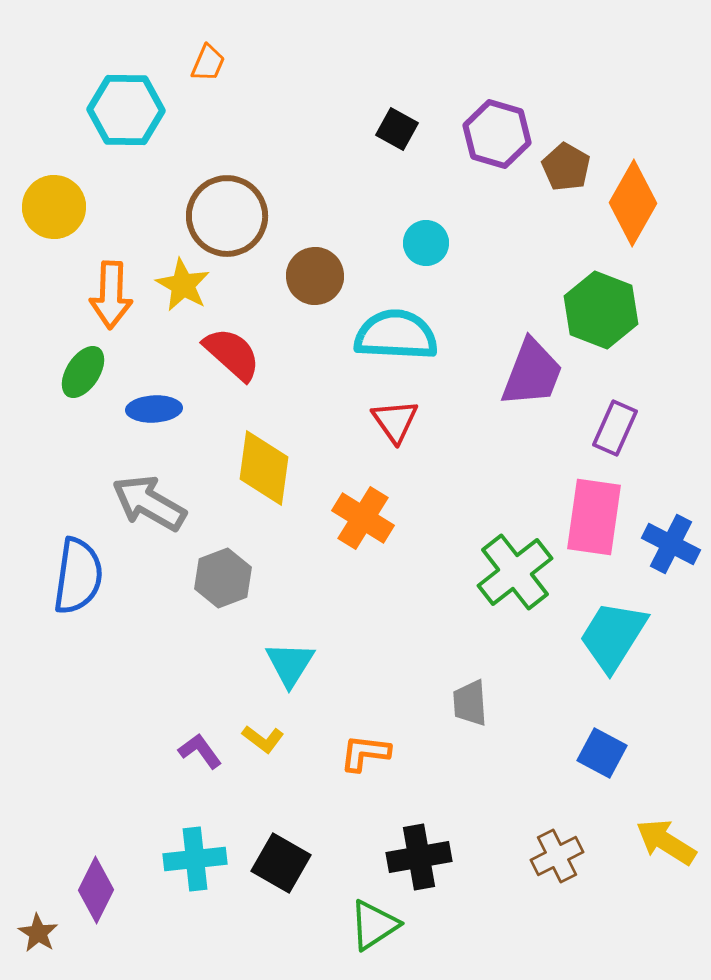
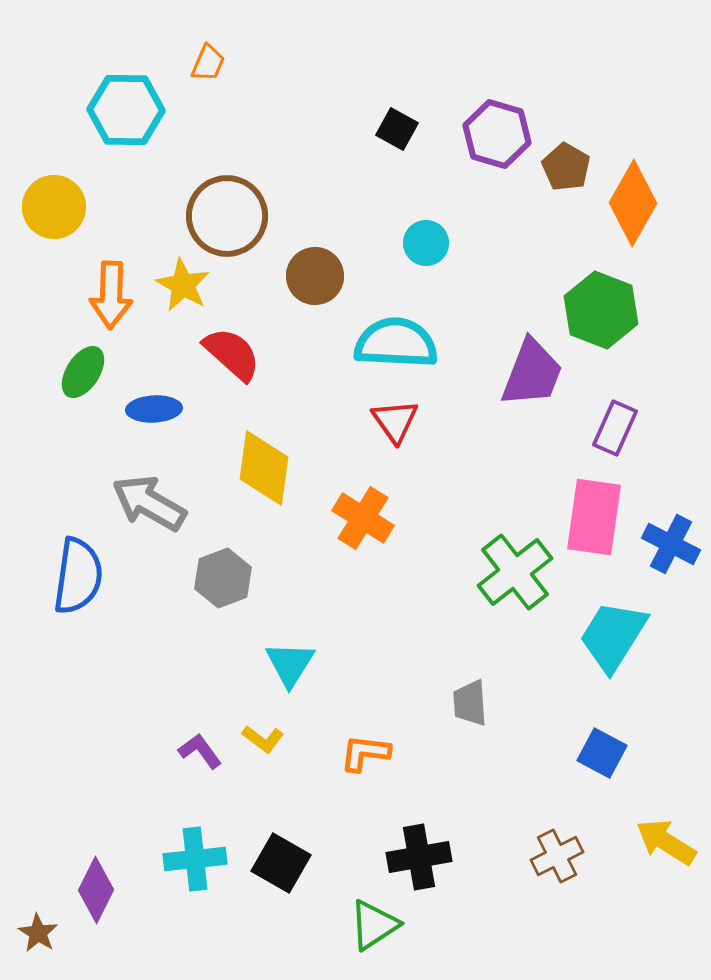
cyan semicircle at (396, 335): moved 8 px down
